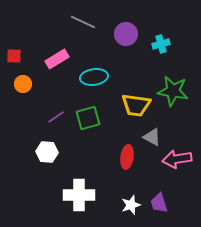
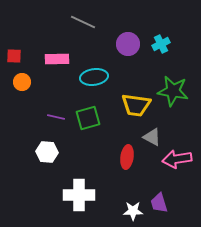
purple circle: moved 2 px right, 10 px down
cyan cross: rotated 12 degrees counterclockwise
pink rectangle: rotated 30 degrees clockwise
orange circle: moved 1 px left, 2 px up
purple line: rotated 48 degrees clockwise
white star: moved 2 px right, 6 px down; rotated 18 degrees clockwise
